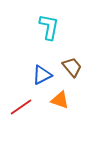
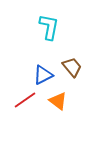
blue triangle: moved 1 px right
orange triangle: moved 2 px left, 1 px down; rotated 18 degrees clockwise
red line: moved 4 px right, 7 px up
